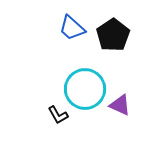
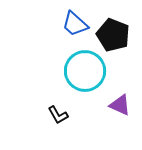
blue trapezoid: moved 3 px right, 4 px up
black pentagon: rotated 16 degrees counterclockwise
cyan circle: moved 18 px up
